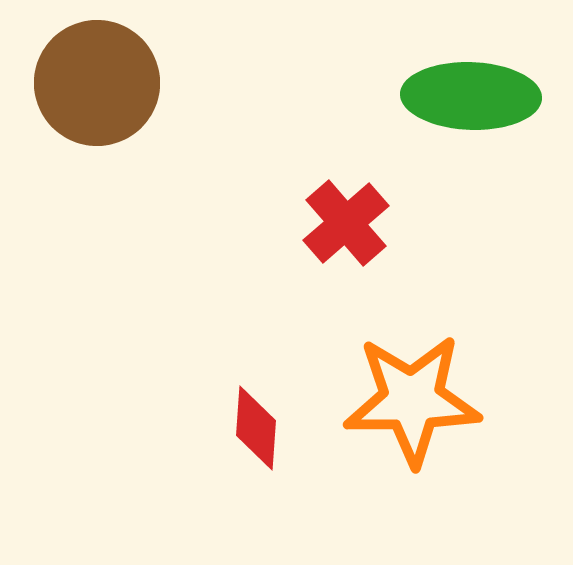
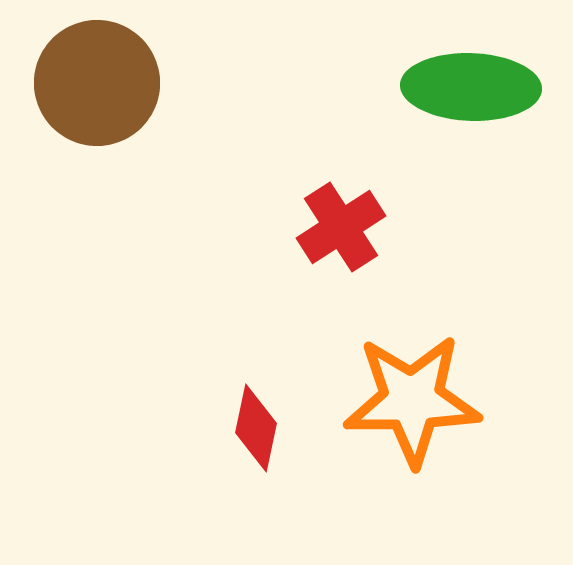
green ellipse: moved 9 px up
red cross: moved 5 px left, 4 px down; rotated 8 degrees clockwise
red diamond: rotated 8 degrees clockwise
